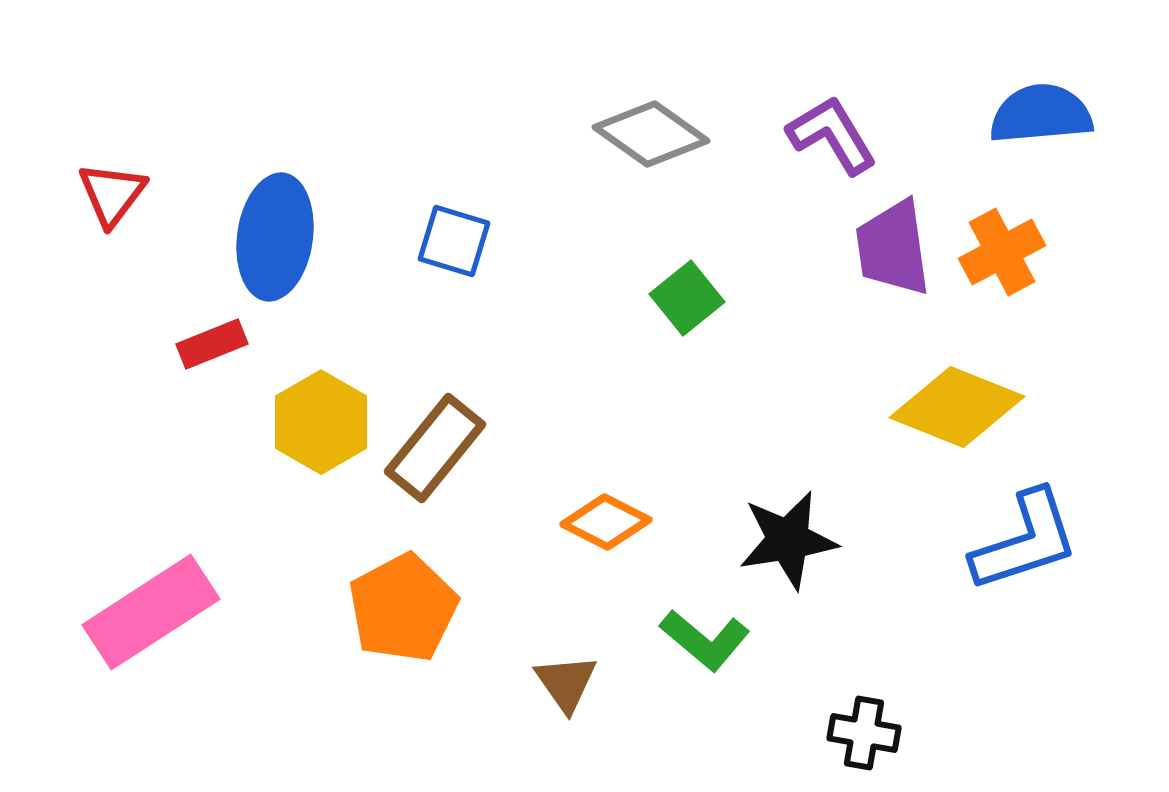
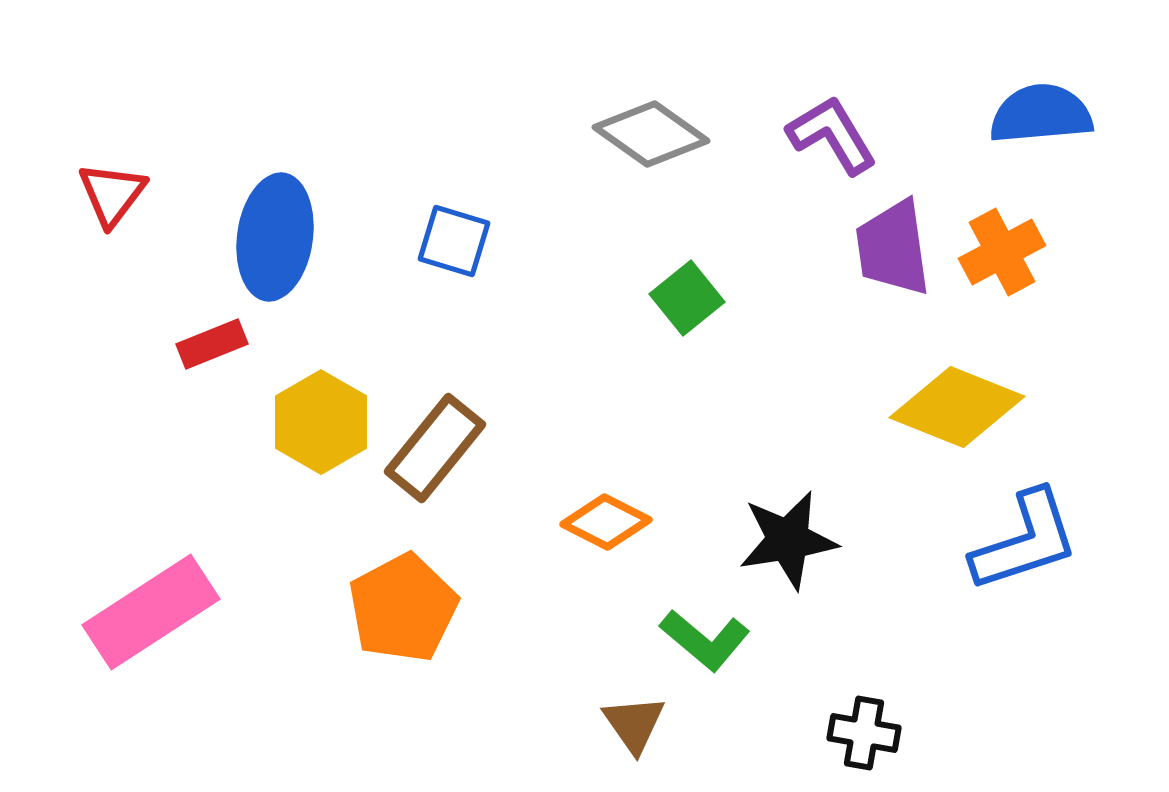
brown triangle: moved 68 px right, 41 px down
